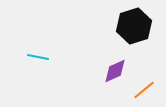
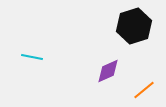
cyan line: moved 6 px left
purple diamond: moved 7 px left
